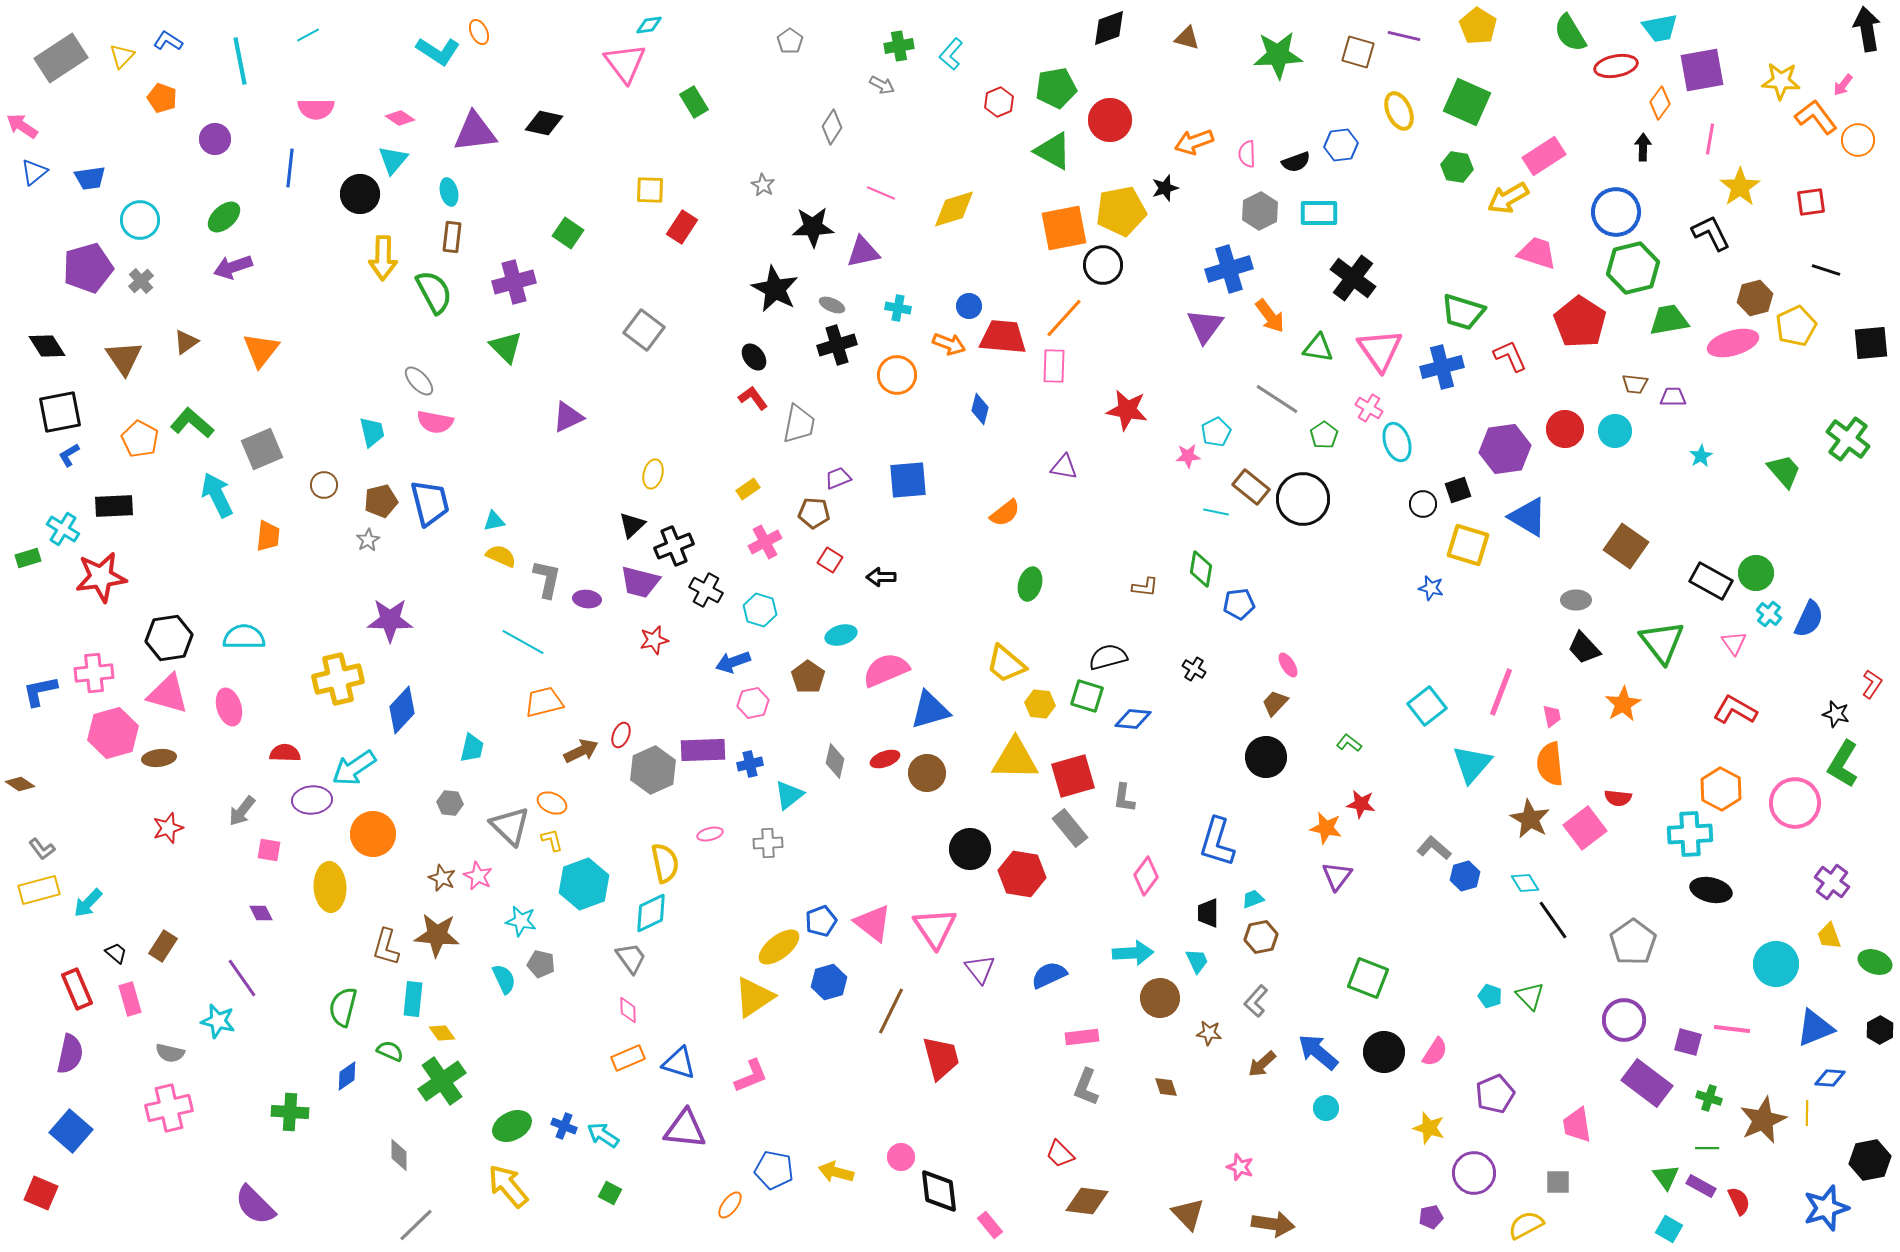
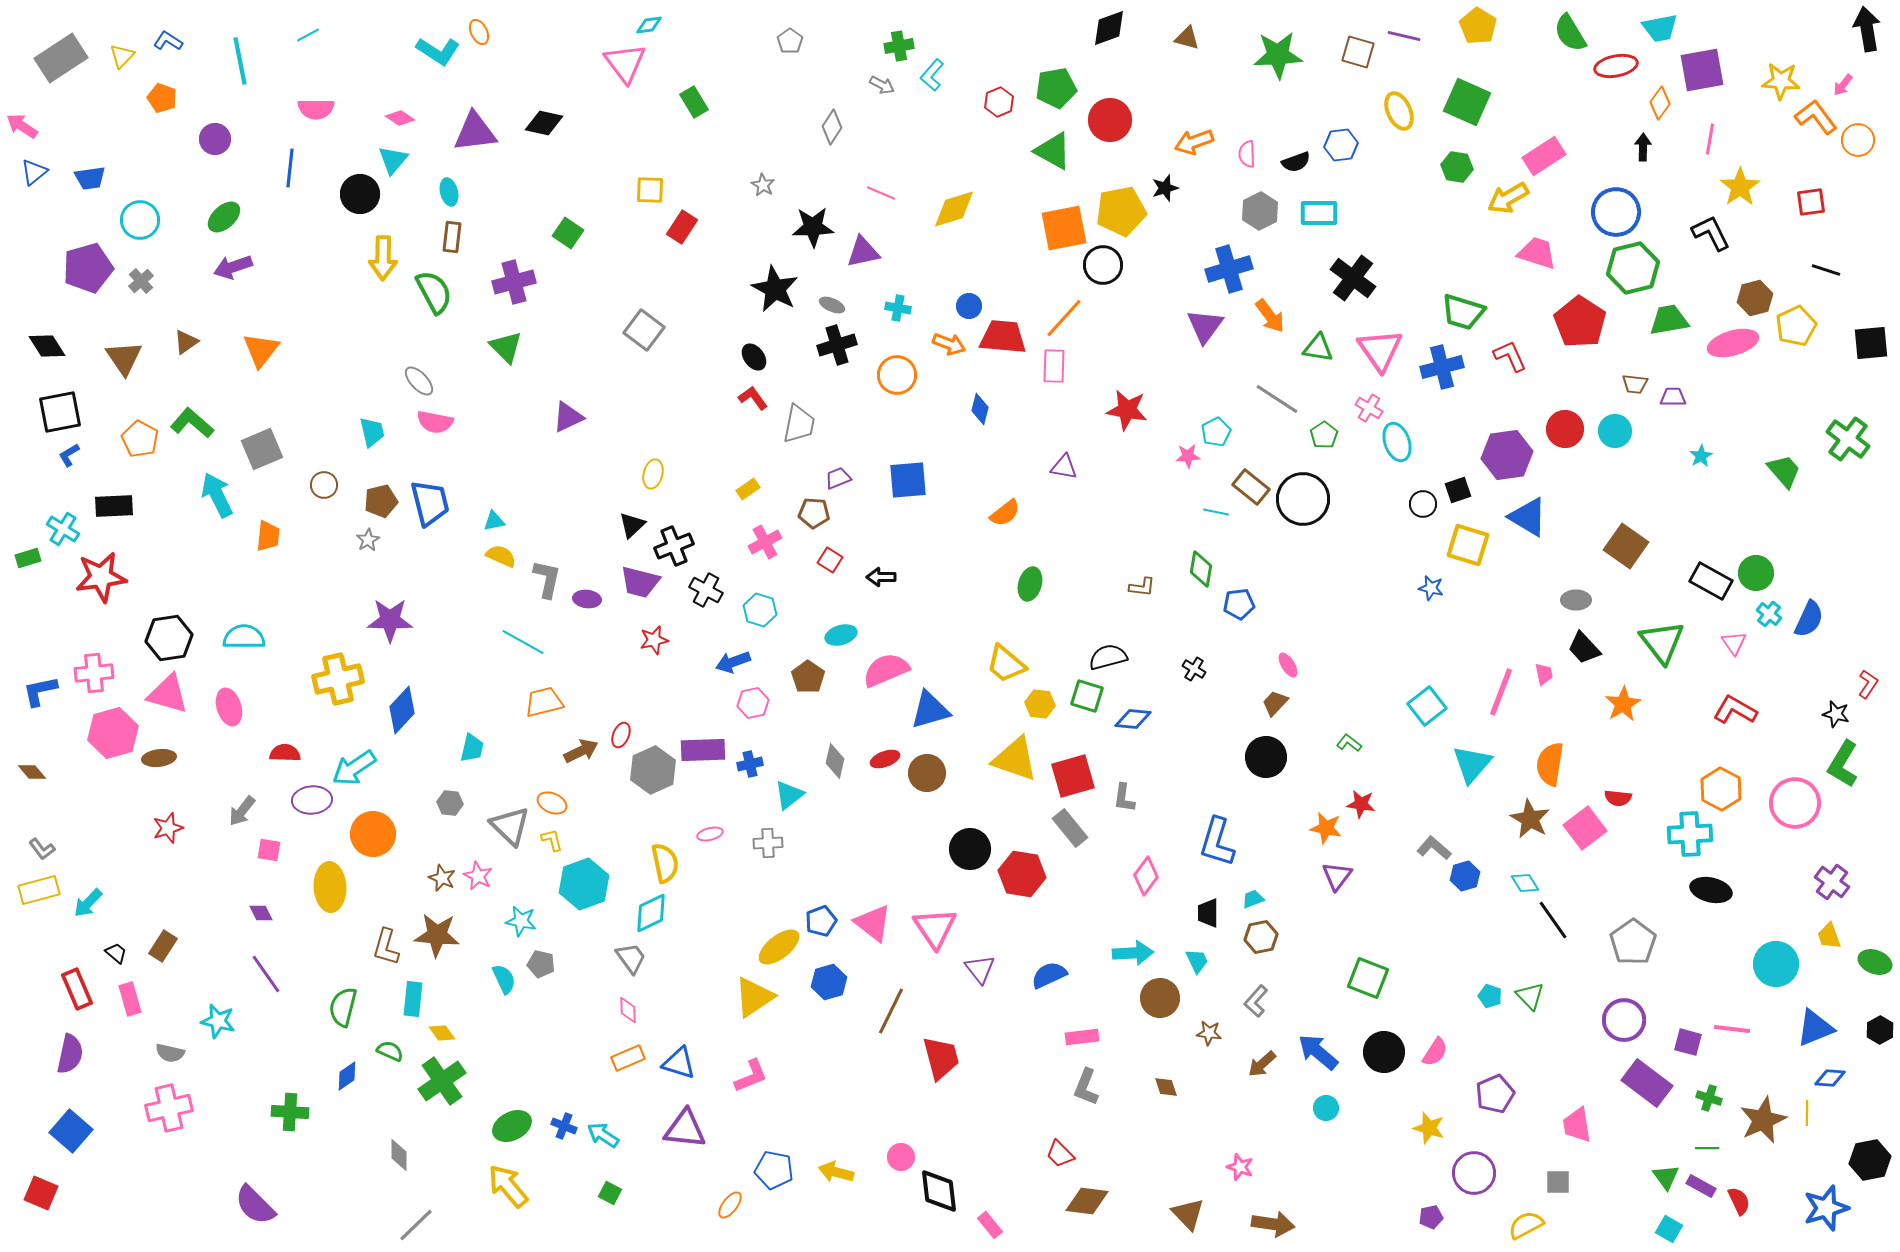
cyan L-shape at (951, 54): moved 19 px left, 21 px down
purple hexagon at (1505, 449): moved 2 px right, 6 px down
brown L-shape at (1145, 587): moved 3 px left
red L-shape at (1872, 684): moved 4 px left
pink trapezoid at (1552, 716): moved 8 px left, 42 px up
yellow triangle at (1015, 759): rotated 18 degrees clockwise
orange semicircle at (1550, 764): rotated 15 degrees clockwise
brown diamond at (20, 784): moved 12 px right, 12 px up; rotated 16 degrees clockwise
purple line at (242, 978): moved 24 px right, 4 px up
